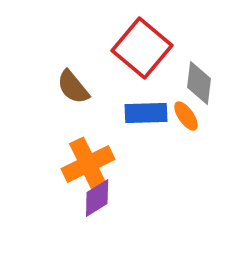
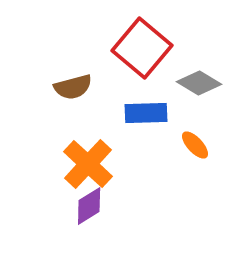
gray diamond: rotated 66 degrees counterclockwise
brown semicircle: rotated 66 degrees counterclockwise
orange ellipse: moved 9 px right, 29 px down; rotated 8 degrees counterclockwise
orange cross: rotated 21 degrees counterclockwise
purple diamond: moved 8 px left, 8 px down
